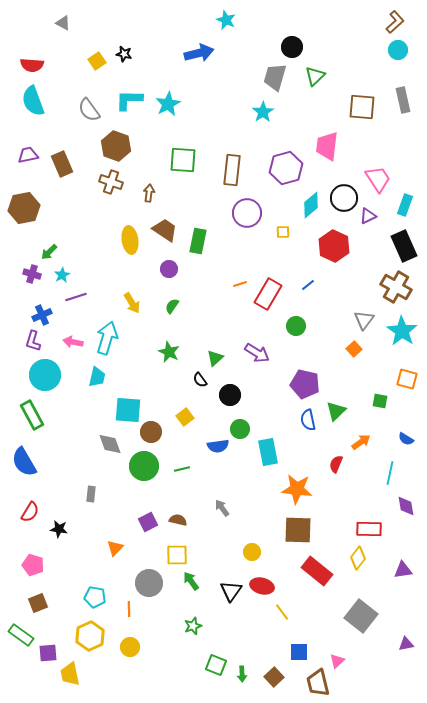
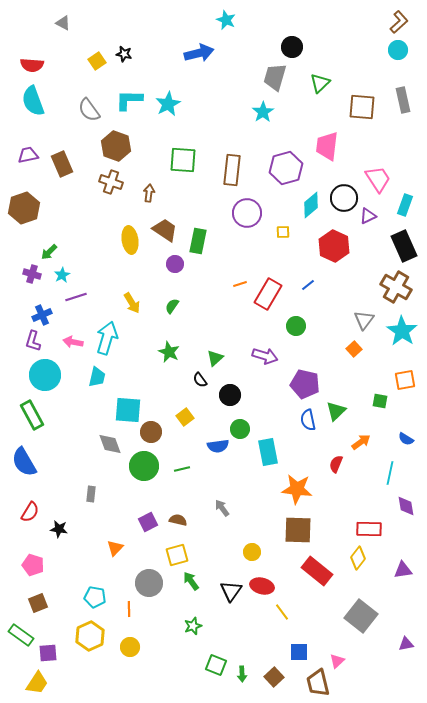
brown L-shape at (395, 22): moved 4 px right
green triangle at (315, 76): moved 5 px right, 7 px down
brown hexagon at (24, 208): rotated 8 degrees counterclockwise
purple circle at (169, 269): moved 6 px right, 5 px up
purple arrow at (257, 353): moved 8 px right, 3 px down; rotated 15 degrees counterclockwise
orange square at (407, 379): moved 2 px left, 1 px down; rotated 25 degrees counterclockwise
yellow square at (177, 555): rotated 15 degrees counterclockwise
yellow trapezoid at (70, 674): moved 33 px left, 9 px down; rotated 135 degrees counterclockwise
